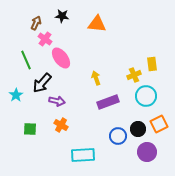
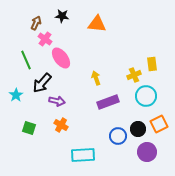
green square: moved 1 px left, 1 px up; rotated 16 degrees clockwise
